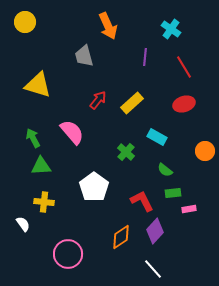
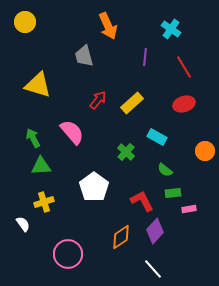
yellow cross: rotated 24 degrees counterclockwise
